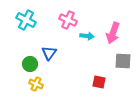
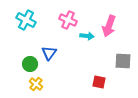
pink arrow: moved 4 px left, 7 px up
yellow cross: rotated 16 degrees clockwise
